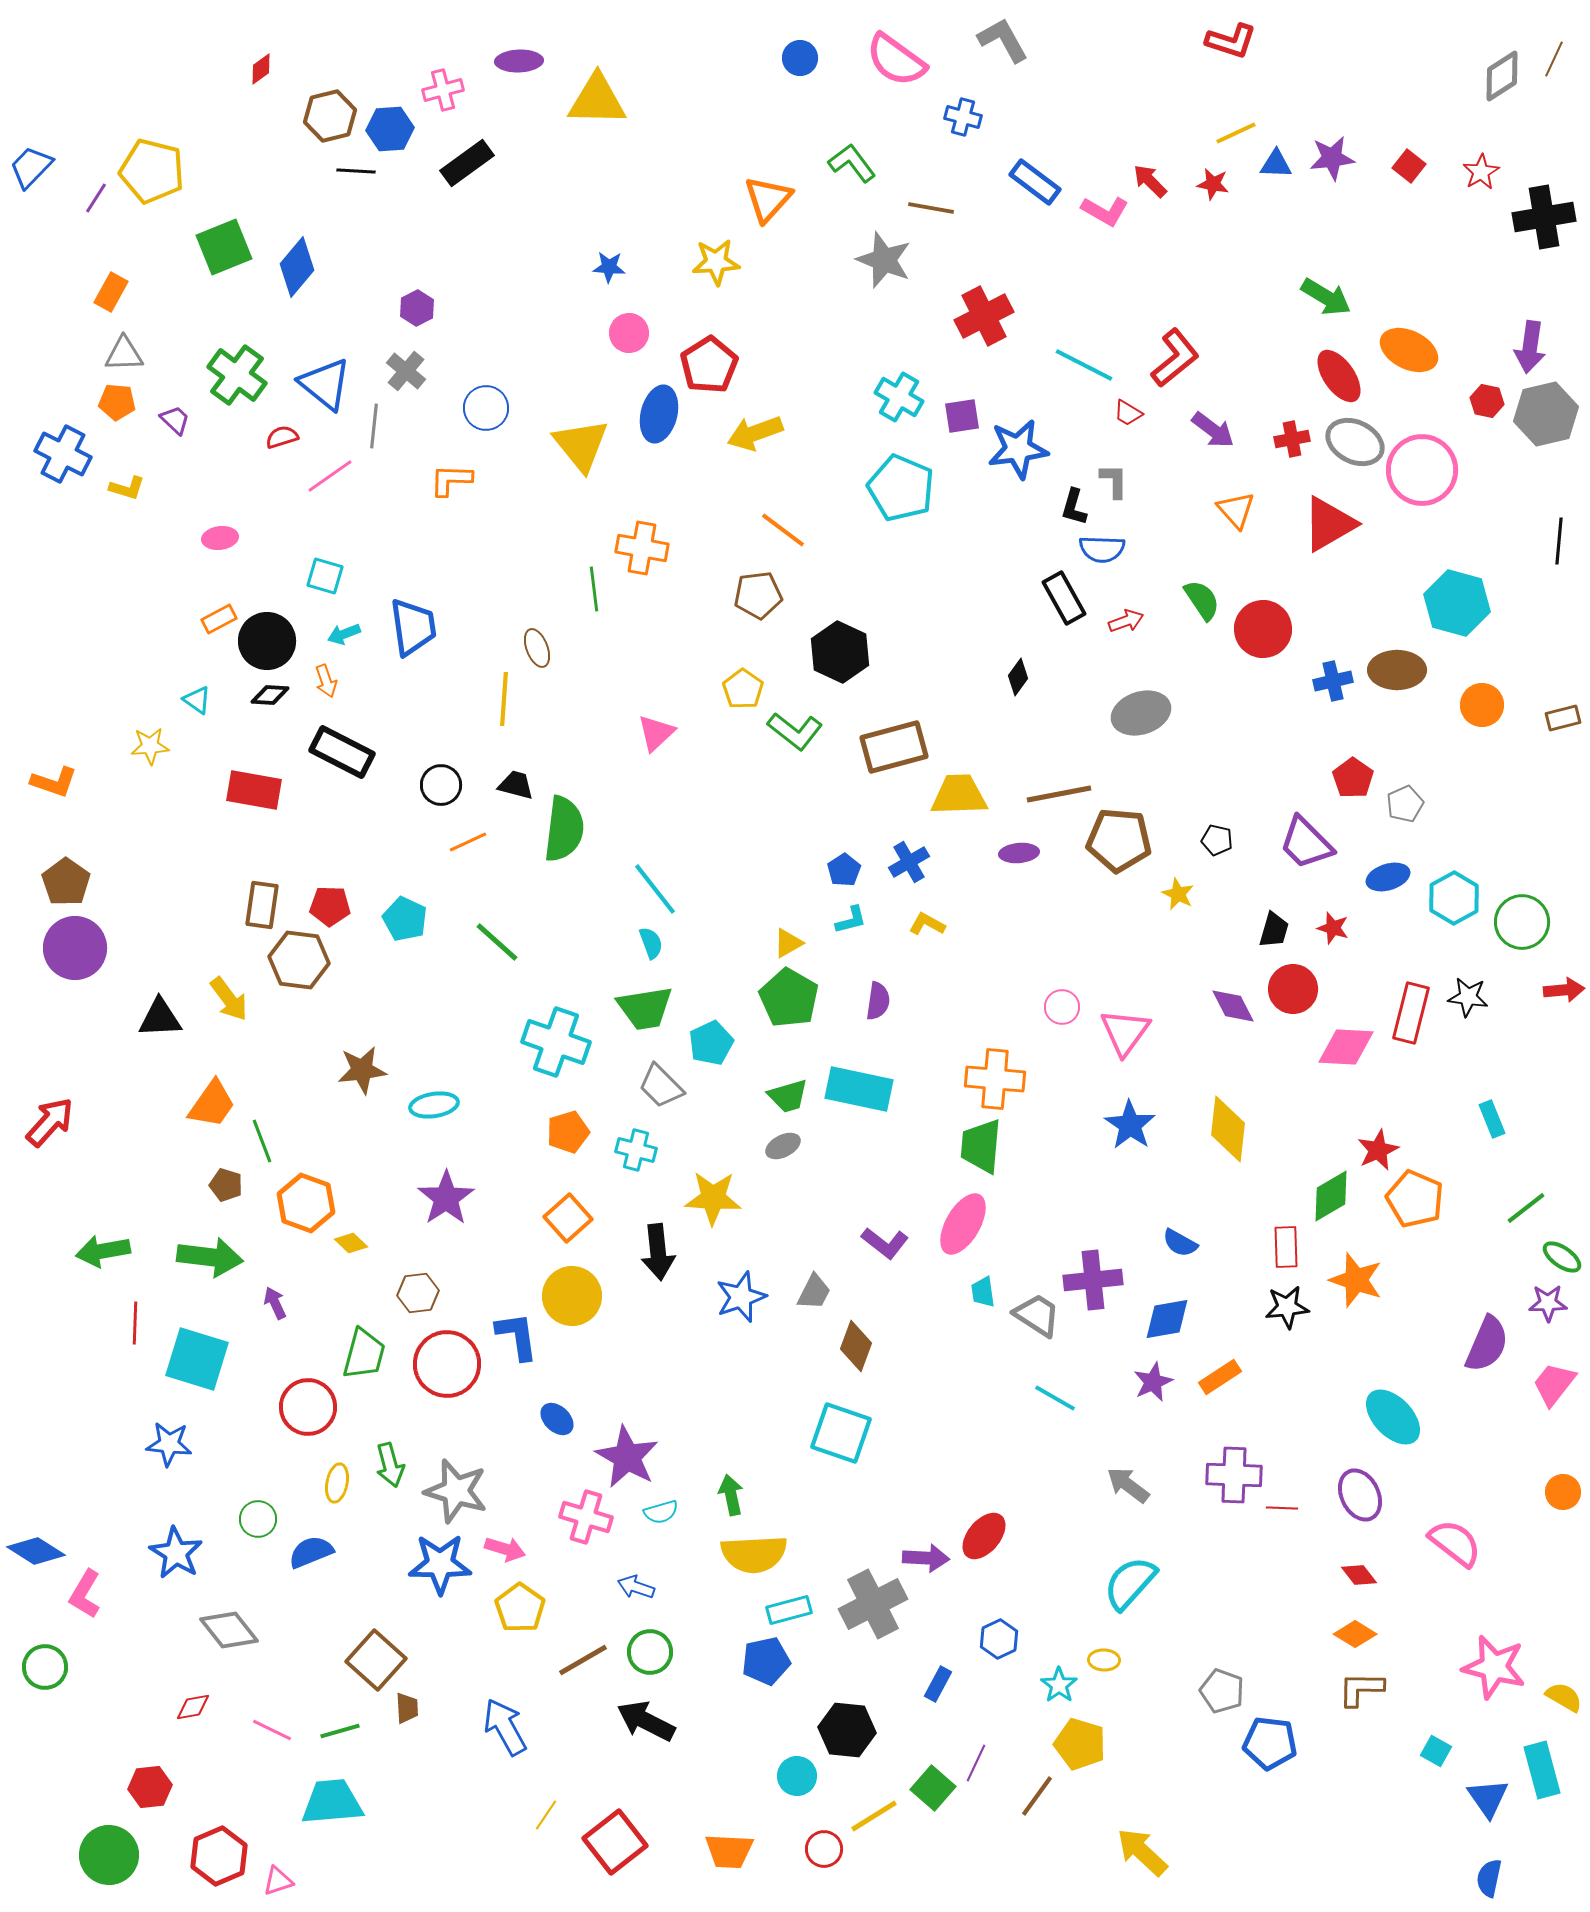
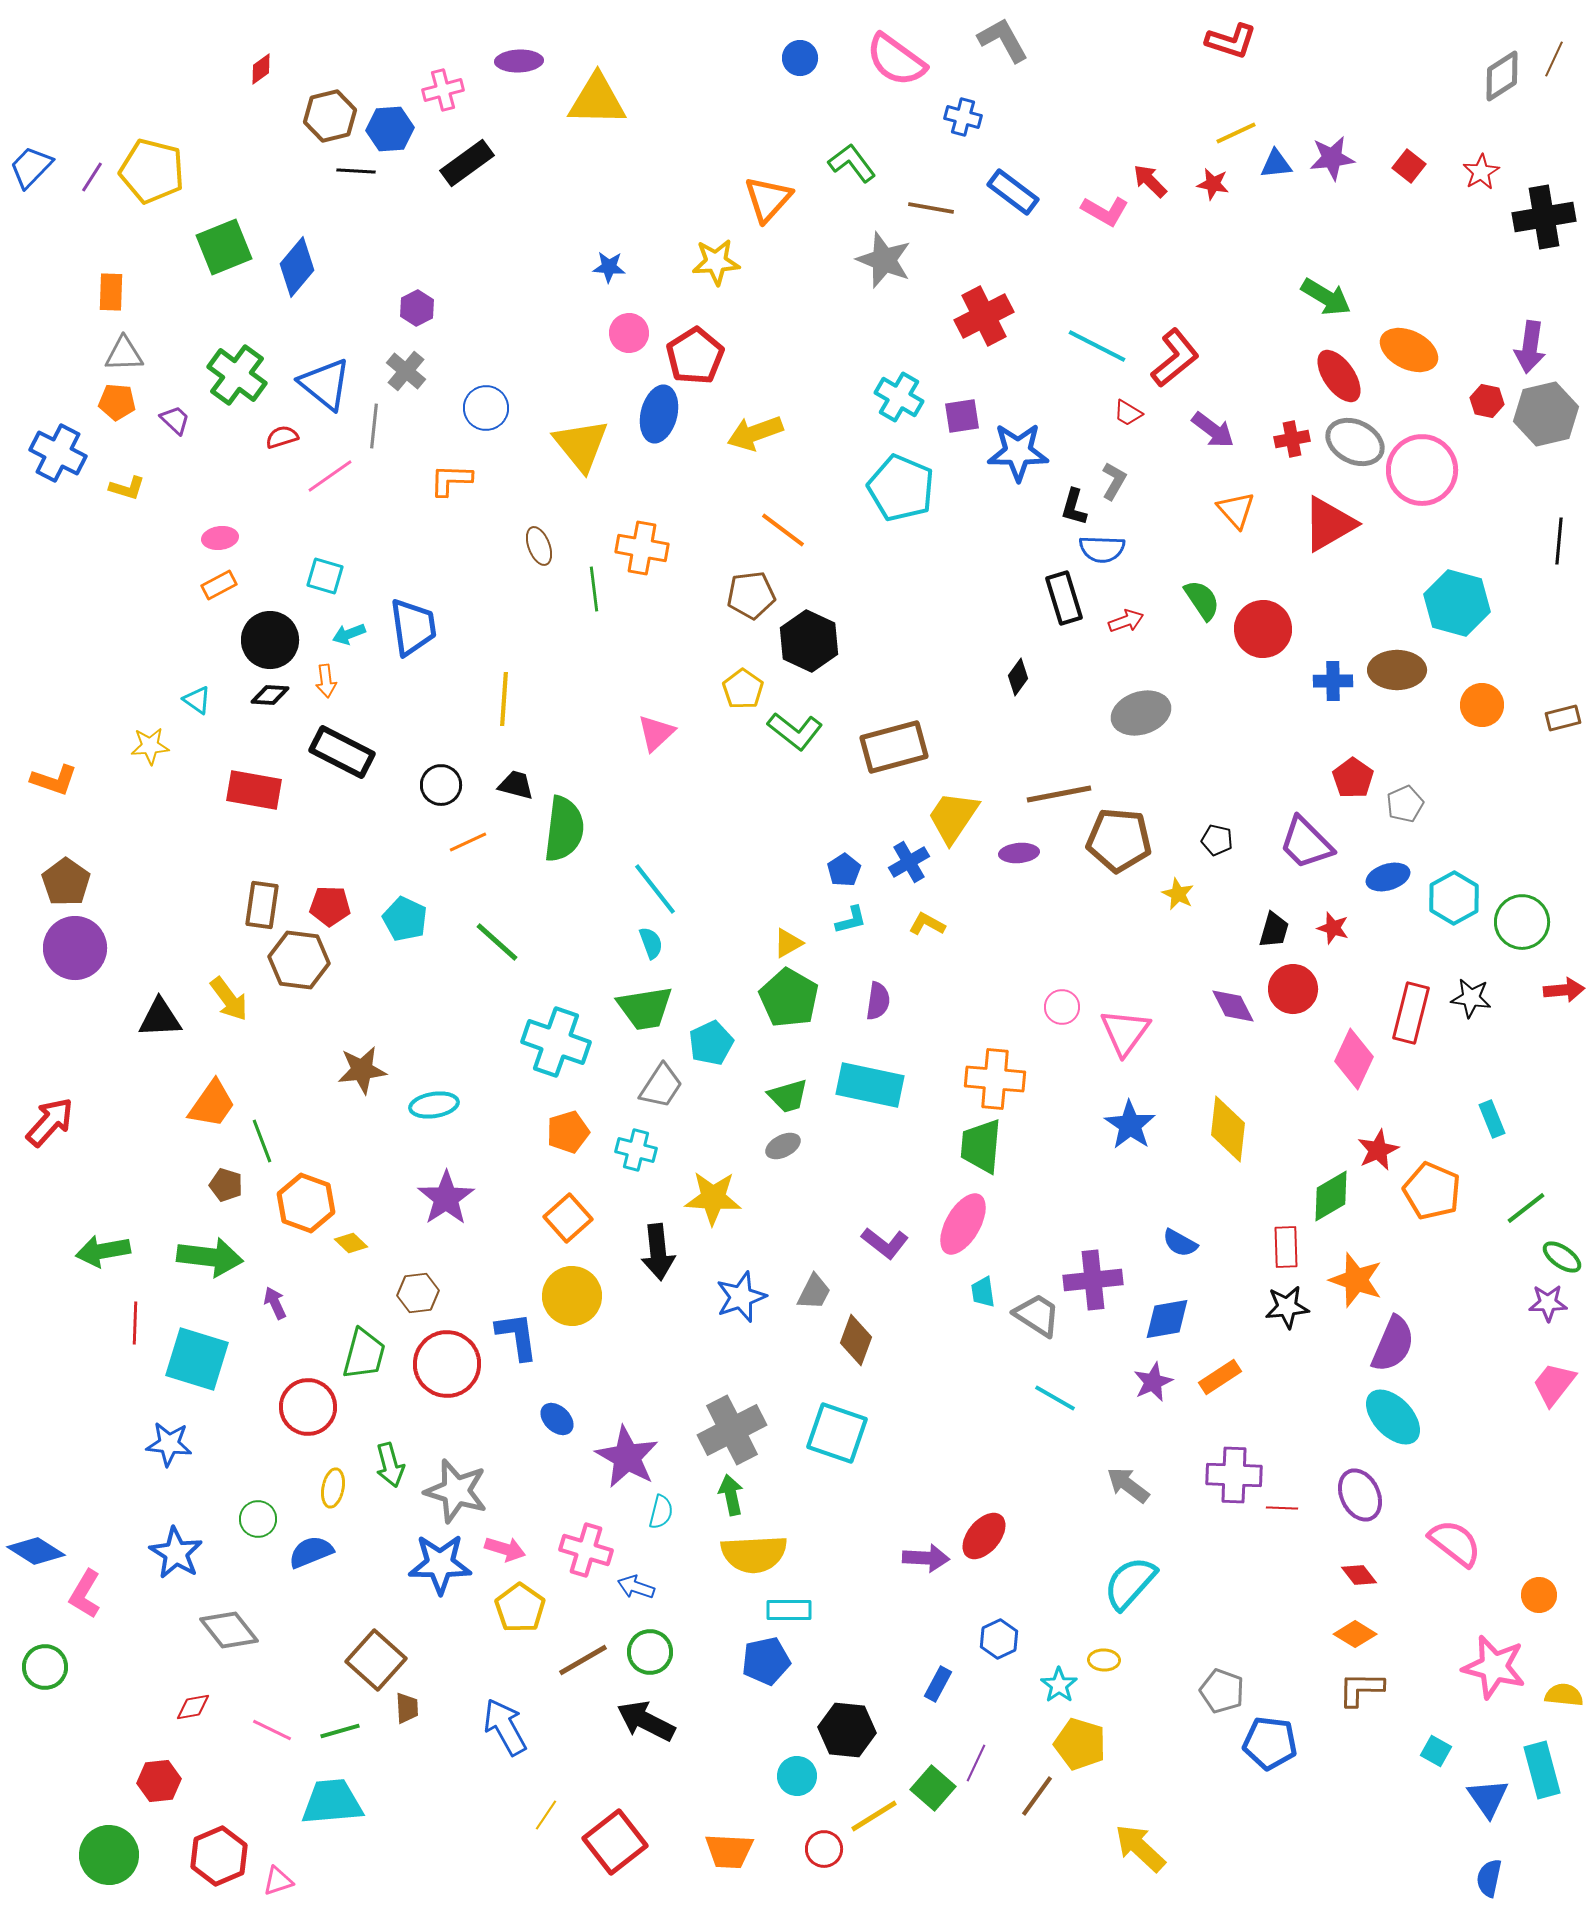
blue triangle at (1276, 164): rotated 8 degrees counterclockwise
blue rectangle at (1035, 182): moved 22 px left, 10 px down
purple line at (96, 198): moved 4 px left, 21 px up
orange rectangle at (111, 292): rotated 27 degrees counterclockwise
red pentagon at (709, 365): moved 14 px left, 9 px up
cyan line at (1084, 365): moved 13 px right, 19 px up
blue star at (1018, 449): moved 3 px down; rotated 8 degrees clockwise
blue cross at (63, 454): moved 5 px left, 1 px up
gray L-shape at (1114, 481): rotated 30 degrees clockwise
brown pentagon at (758, 595): moved 7 px left
black rectangle at (1064, 598): rotated 12 degrees clockwise
orange rectangle at (219, 619): moved 34 px up
cyan arrow at (344, 634): moved 5 px right
black circle at (267, 641): moved 3 px right, 1 px up
brown ellipse at (537, 648): moved 2 px right, 102 px up
black hexagon at (840, 652): moved 31 px left, 11 px up
orange arrow at (326, 681): rotated 12 degrees clockwise
blue cross at (1333, 681): rotated 12 degrees clockwise
orange L-shape at (54, 782): moved 2 px up
yellow trapezoid at (959, 795): moved 6 px left, 22 px down; rotated 54 degrees counterclockwise
black star at (1468, 997): moved 3 px right, 1 px down
pink diamond at (1346, 1047): moved 8 px right, 12 px down; rotated 68 degrees counterclockwise
gray trapezoid at (661, 1086): rotated 102 degrees counterclockwise
cyan rectangle at (859, 1089): moved 11 px right, 4 px up
orange pentagon at (1415, 1199): moved 17 px right, 8 px up
purple semicircle at (1487, 1344): moved 94 px left
brown diamond at (856, 1346): moved 6 px up
cyan square at (841, 1433): moved 4 px left
yellow ellipse at (337, 1483): moved 4 px left, 5 px down
orange circle at (1563, 1492): moved 24 px left, 103 px down
cyan semicircle at (661, 1512): rotated 60 degrees counterclockwise
pink cross at (586, 1517): moved 33 px down
gray cross at (873, 1604): moved 141 px left, 174 px up
cyan rectangle at (789, 1610): rotated 15 degrees clockwise
yellow semicircle at (1564, 1697): moved 2 px up; rotated 24 degrees counterclockwise
red hexagon at (150, 1787): moved 9 px right, 6 px up
yellow arrow at (1142, 1852): moved 2 px left, 4 px up
